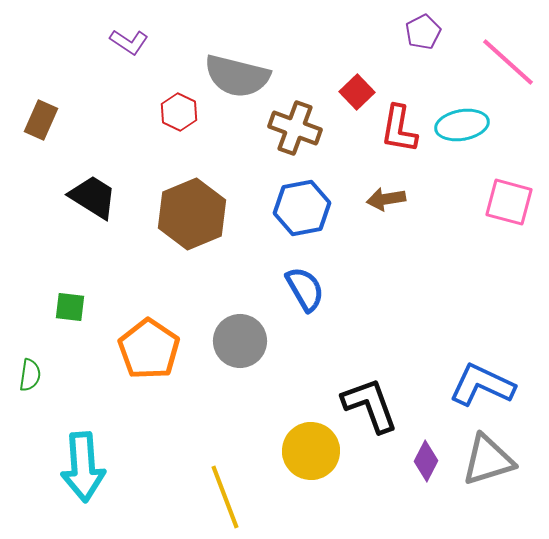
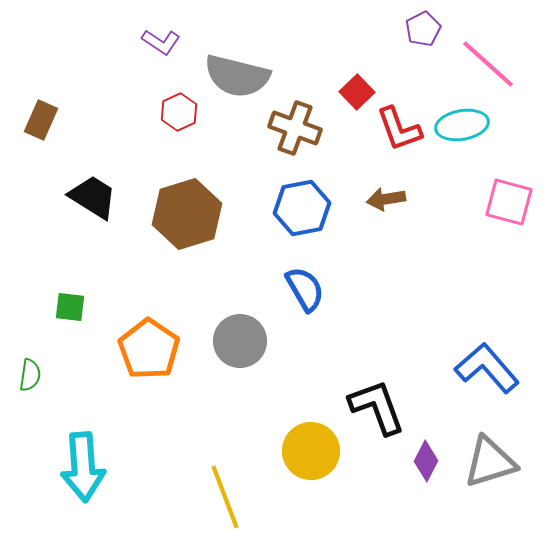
purple pentagon: moved 3 px up
purple L-shape: moved 32 px right
pink line: moved 20 px left, 2 px down
red hexagon: rotated 9 degrees clockwise
red L-shape: rotated 30 degrees counterclockwise
brown hexagon: moved 5 px left; rotated 6 degrees clockwise
blue L-shape: moved 5 px right, 17 px up; rotated 24 degrees clockwise
black L-shape: moved 7 px right, 2 px down
gray triangle: moved 2 px right, 2 px down
